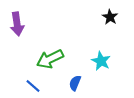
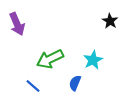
black star: moved 4 px down
purple arrow: rotated 15 degrees counterclockwise
cyan star: moved 8 px left, 1 px up; rotated 18 degrees clockwise
